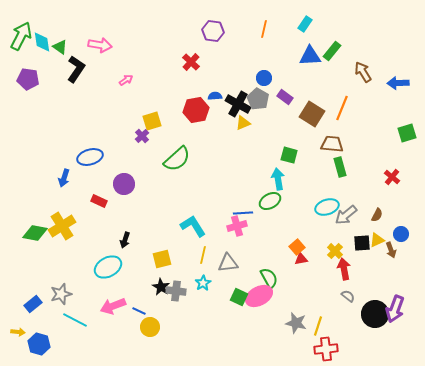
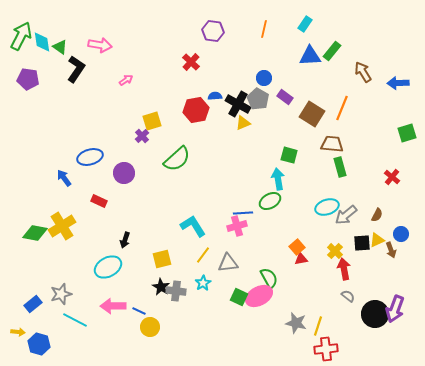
blue arrow at (64, 178): rotated 126 degrees clockwise
purple circle at (124, 184): moved 11 px up
yellow line at (203, 255): rotated 24 degrees clockwise
pink arrow at (113, 306): rotated 20 degrees clockwise
